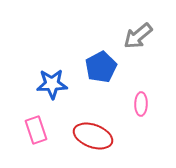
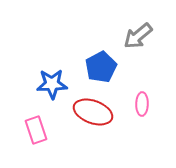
pink ellipse: moved 1 px right
red ellipse: moved 24 px up
